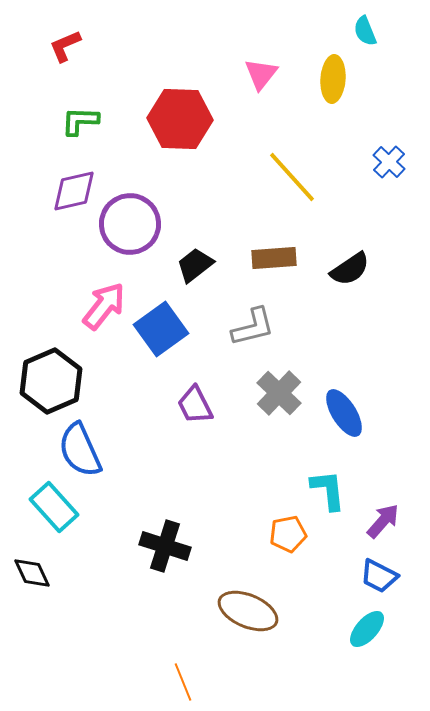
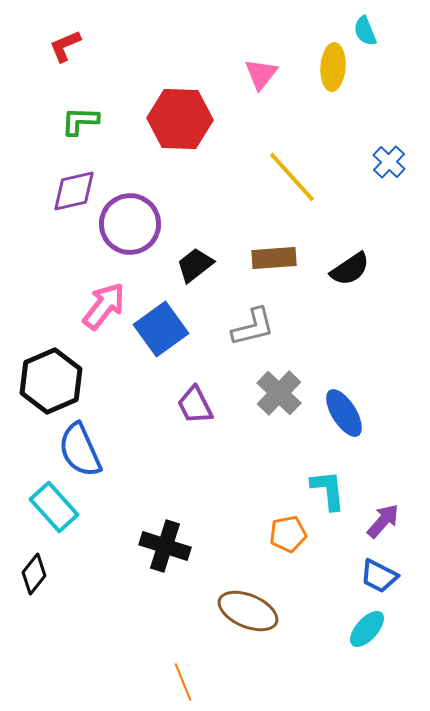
yellow ellipse: moved 12 px up
black diamond: moved 2 px right, 1 px down; rotated 63 degrees clockwise
